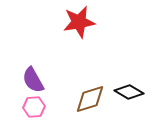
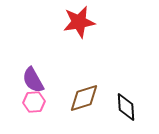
black diamond: moved 3 px left, 15 px down; rotated 56 degrees clockwise
brown diamond: moved 6 px left, 1 px up
pink hexagon: moved 5 px up
